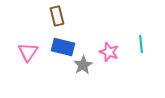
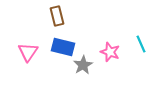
cyan line: rotated 18 degrees counterclockwise
pink star: moved 1 px right
